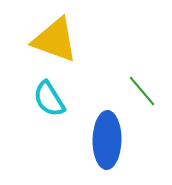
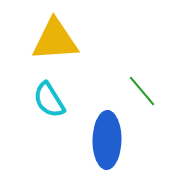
yellow triangle: rotated 24 degrees counterclockwise
cyan semicircle: moved 1 px down
